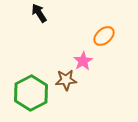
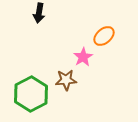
black arrow: rotated 138 degrees counterclockwise
pink star: moved 4 px up
green hexagon: moved 1 px down
